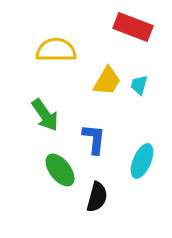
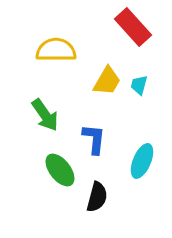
red rectangle: rotated 27 degrees clockwise
